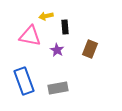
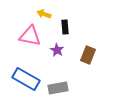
yellow arrow: moved 2 px left, 2 px up; rotated 32 degrees clockwise
brown rectangle: moved 2 px left, 6 px down
blue rectangle: moved 2 px right, 2 px up; rotated 40 degrees counterclockwise
